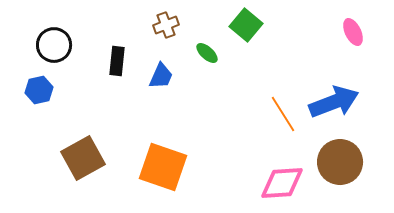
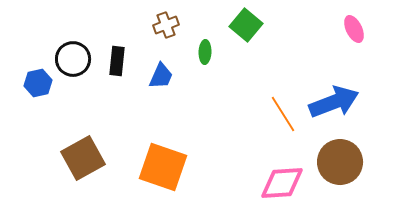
pink ellipse: moved 1 px right, 3 px up
black circle: moved 19 px right, 14 px down
green ellipse: moved 2 px left, 1 px up; rotated 50 degrees clockwise
blue hexagon: moved 1 px left, 7 px up
